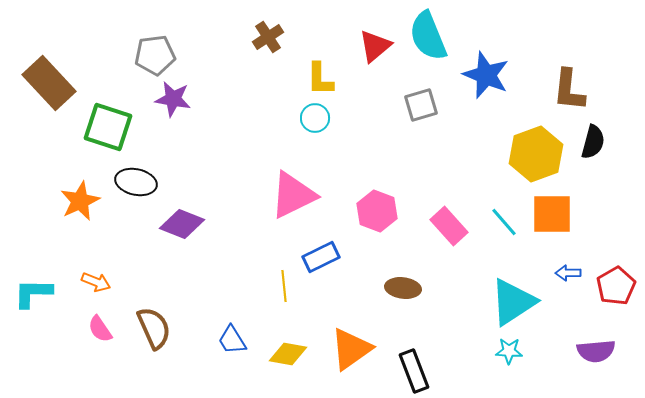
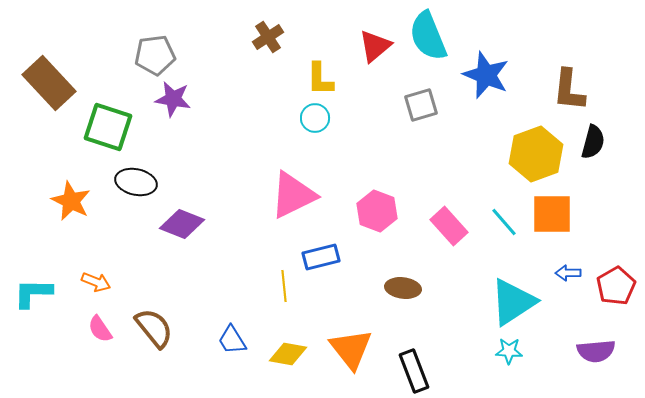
orange star: moved 9 px left; rotated 21 degrees counterclockwise
blue rectangle: rotated 12 degrees clockwise
brown semicircle: rotated 15 degrees counterclockwise
orange triangle: rotated 33 degrees counterclockwise
